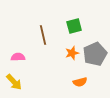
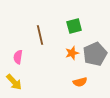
brown line: moved 3 px left
pink semicircle: rotated 80 degrees counterclockwise
